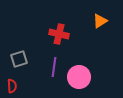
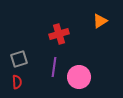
red cross: rotated 30 degrees counterclockwise
red semicircle: moved 5 px right, 4 px up
